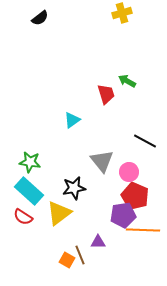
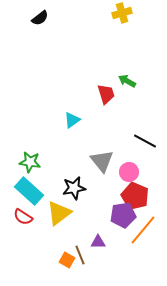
orange line: rotated 52 degrees counterclockwise
